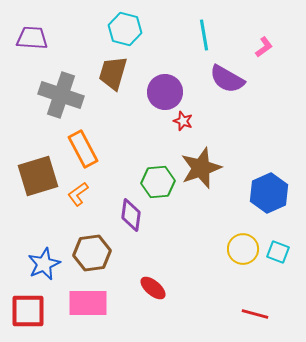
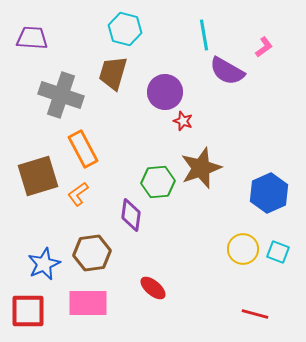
purple semicircle: moved 8 px up
